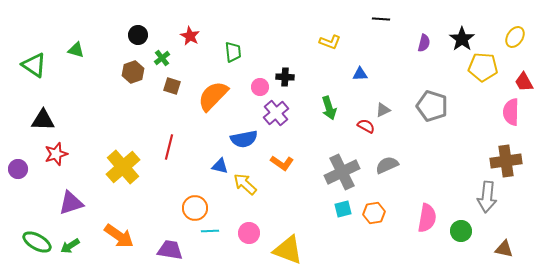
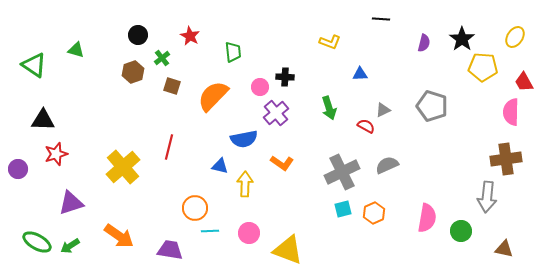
brown cross at (506, 161): moved 2 px up
yellow arrow at (245, 184): rotated 50 degrees clockwise
orange hexagon at (374, 213): rotated 15 degrees counterclockwise
